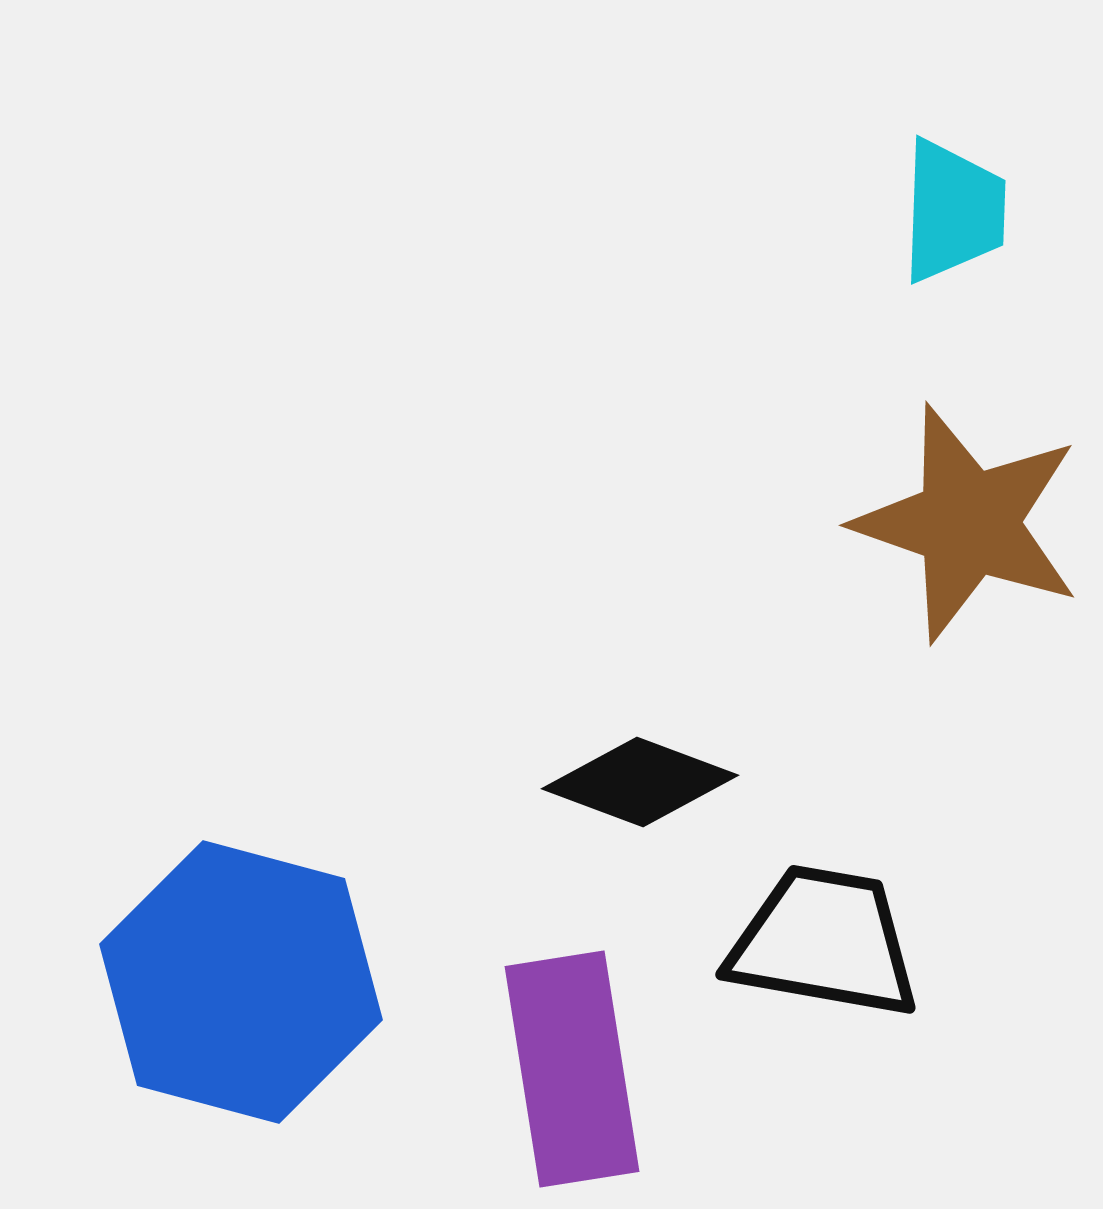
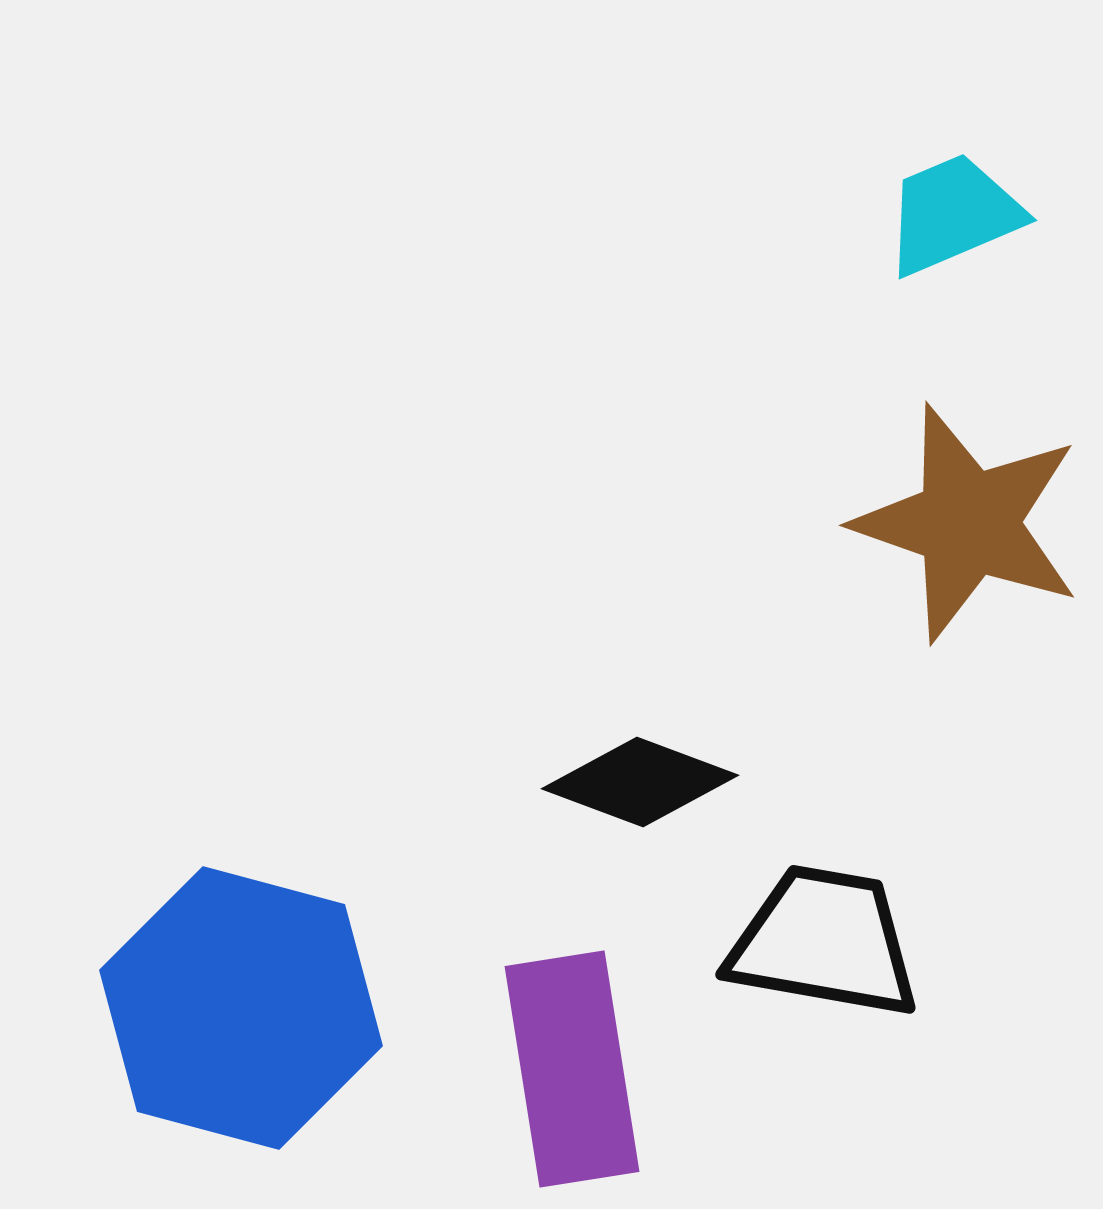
cyan trapezoid: moved 3 px down; rotated 115 degrees counterclockwise
blue hexagon: moved 26 px down
